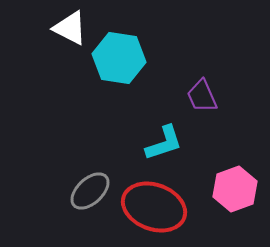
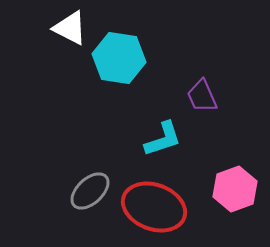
cyan L-shape: moved 1 px left, 4 px up
